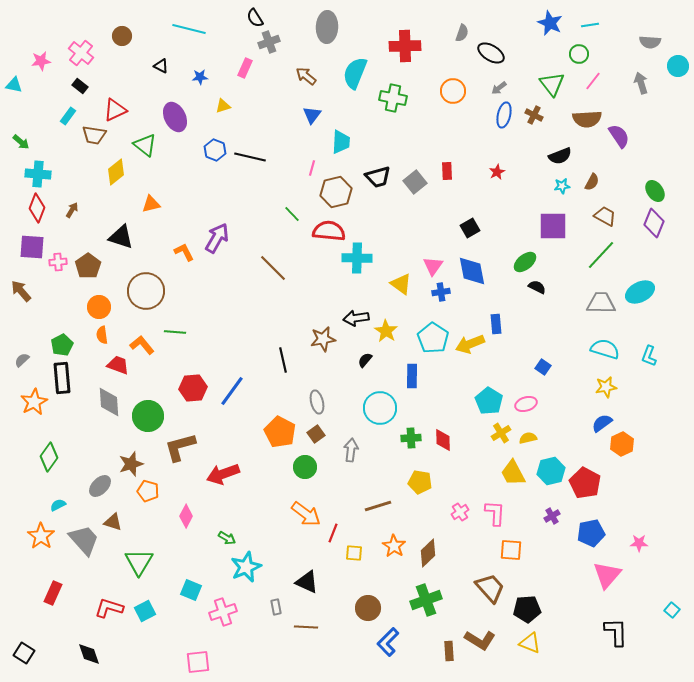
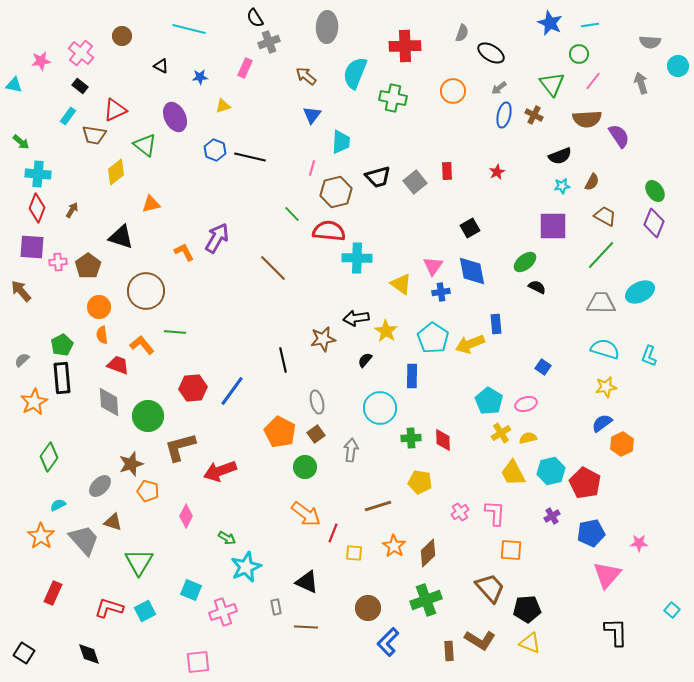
red arrow at (223, 474): moved 3 px left, 3 px up
